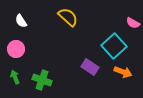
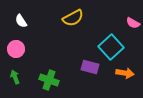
yellow semicircle: moved 5 px right, 1 px down; rotated 110 degrees clockwise
cyan square: moved 3 px left, 1 px down
purple rectangle: rotated 18 degrees counterclockwise
orange arrow: moved 2 px right, 1 px down; rotated 12 degrees counterclockwise
green cross: moved 7 px right
